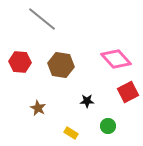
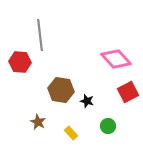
gray line: moved 2 px left, 16 px down; rotated 44 degrees clockwise
brown hexagon: moved 25 px down
black star: rotated 16 degrees clockwise
brown star: moved 14 px down
yellow rectangle: rotated 16 degrees clockwise
